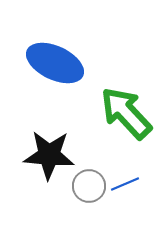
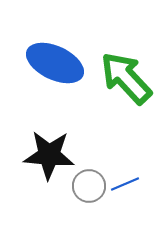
green arrow: moved 35 px up
